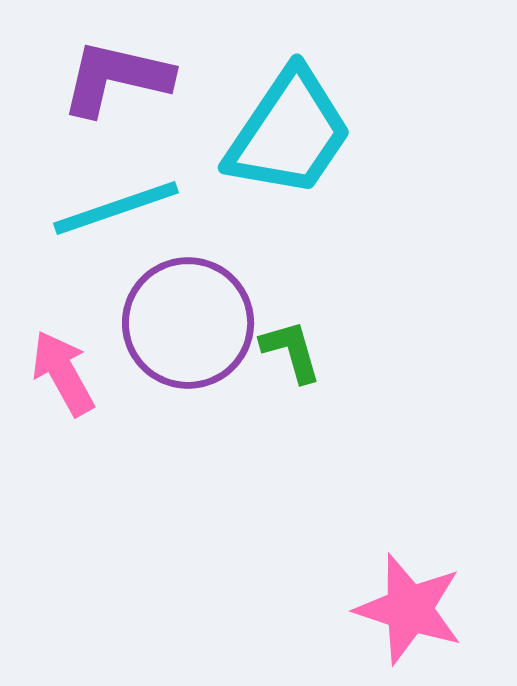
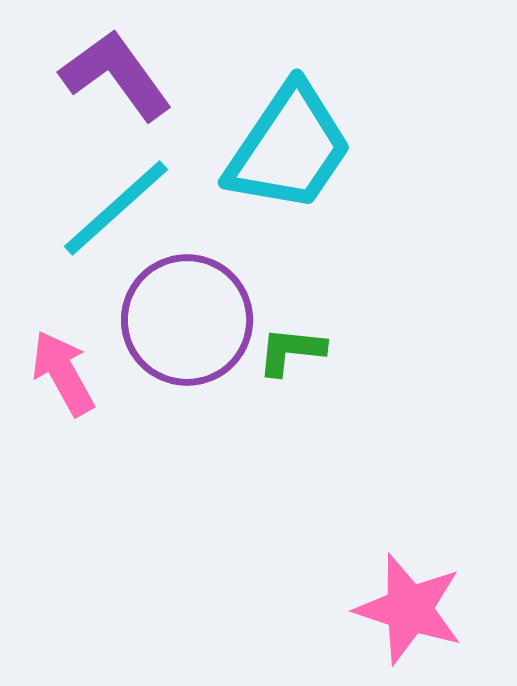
purple L-shape: moved 3 px up; rotated 41 degrees clockwise
cyan trapezoid: moved 15 px down
cyan line: rotated 23 degrees counterclockwise
purple circle: moved 1 px left, 3 px up
green L-shape: rotated 68 degrees counterclockwise
